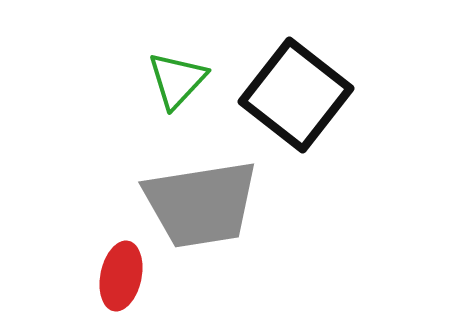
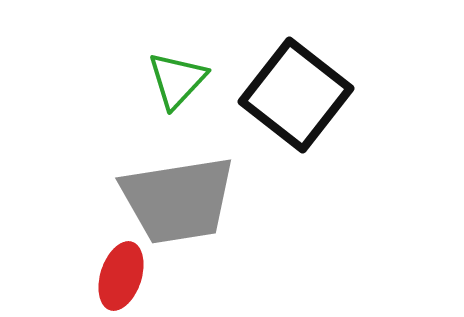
gray trapezoid: moved 23 px left, 4 px up
red ellipse: rotated 6 degrees clockwise
